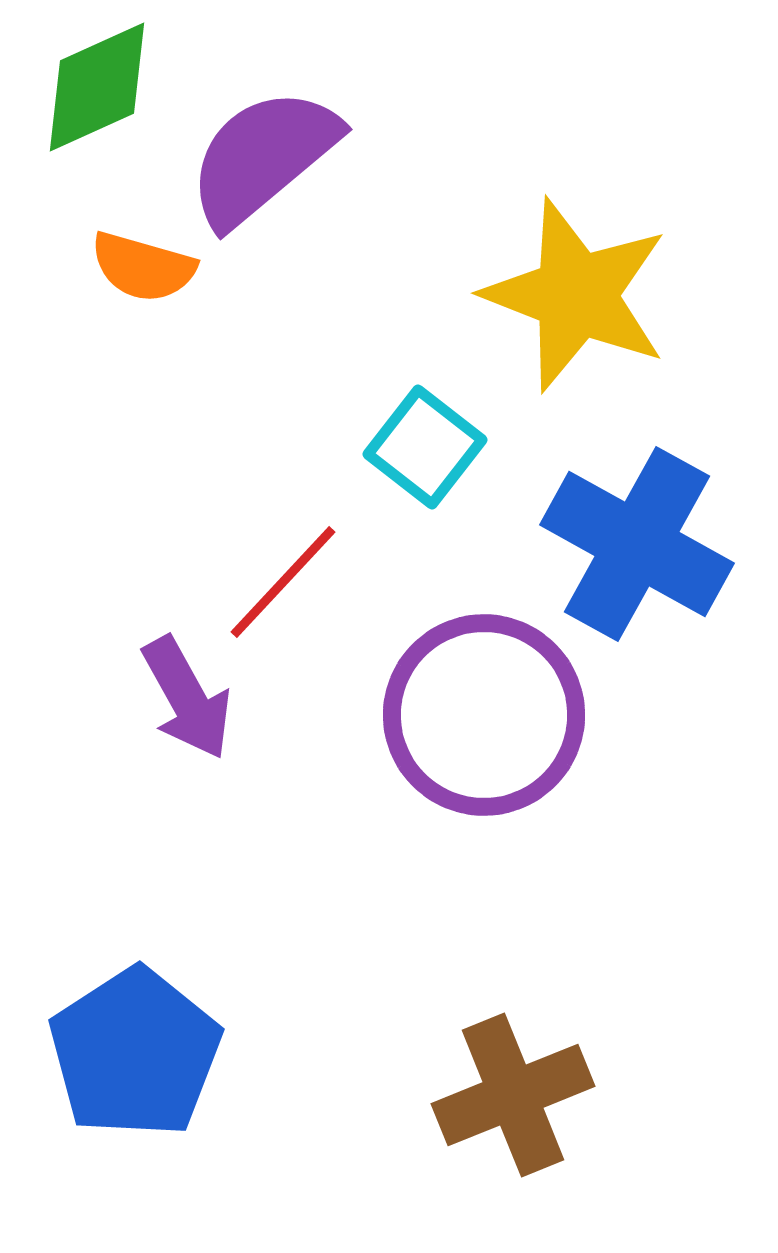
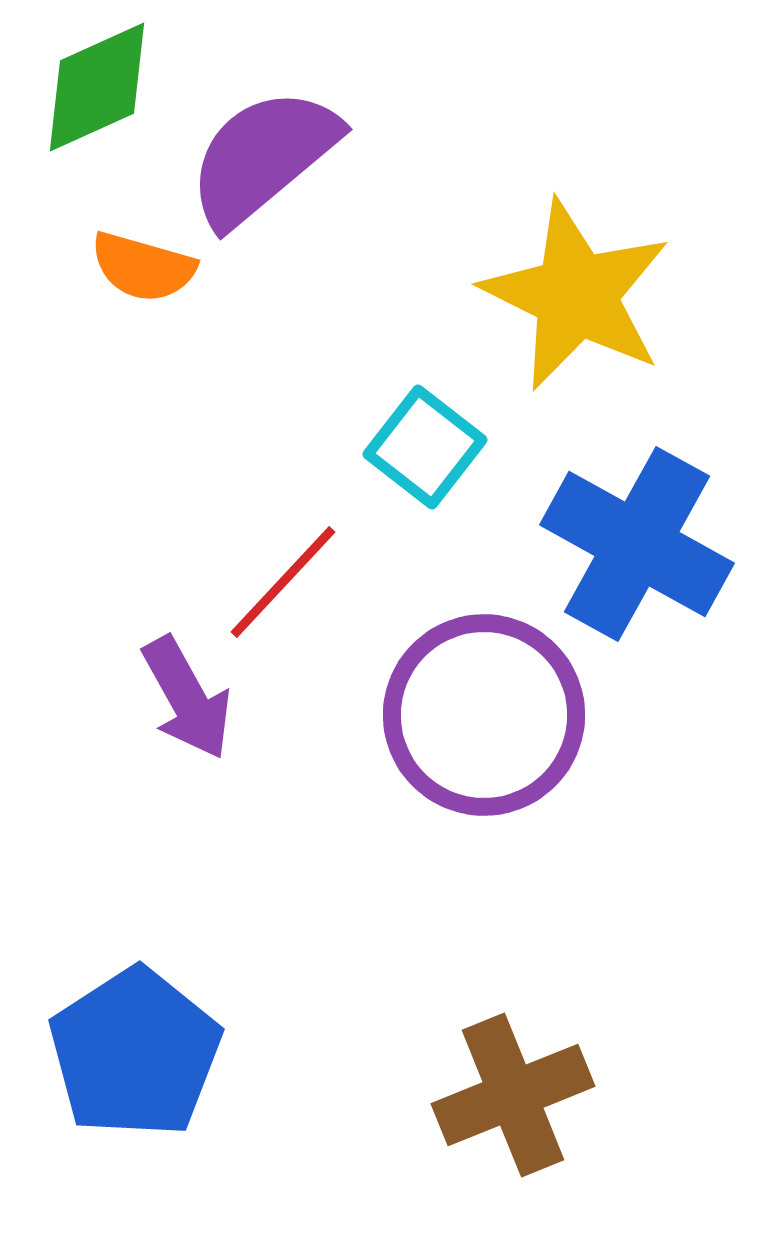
yellow star: rotated 5 degrees clockwise
